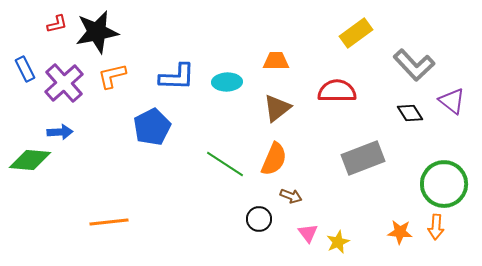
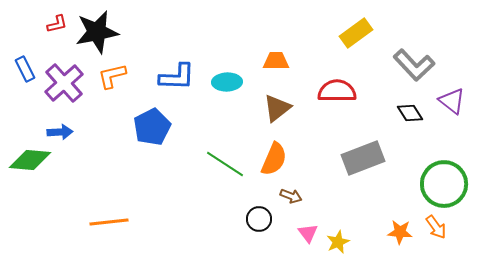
orange arrow: rotated 40 degrees counterclockwise
